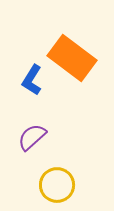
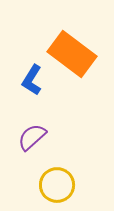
orange rectangle: moved 4 px up
